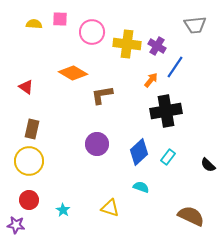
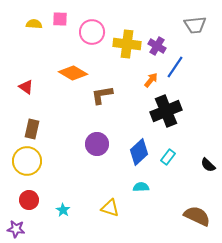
black cross: rotated 12 degrees counterclockwise
yellow circle: moved 2 px left
cyan semicircle: rotated 21 degrees counterclockwise
brown semicircle: moved 6 px right
purple star: moved 4 px down
